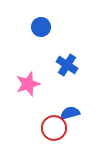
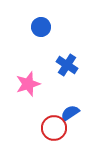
blue semicircle: rotated 18 degrees counterclockwise
